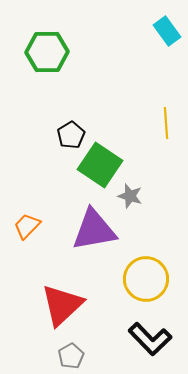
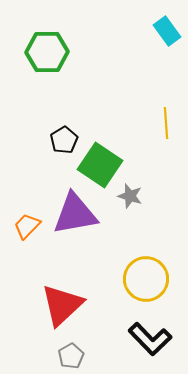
black pentagon: moved 7 px left, 5 px down
purple triangle: moved 19 px left, 16 px up
